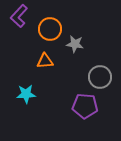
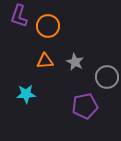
purple L-shape: rotated 25 degrees counterclockwise
orange circle: moved 2 px left, 3 px up
gray star: moved 18 px down; rotated 18 degrees clockwise
gray circle: moved 7 px right
purple pentagon: rotated 15 degrees counterclockwise
